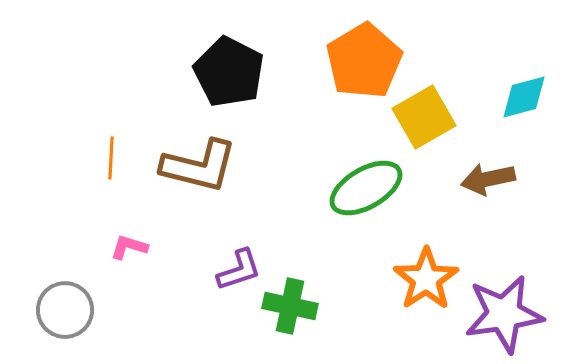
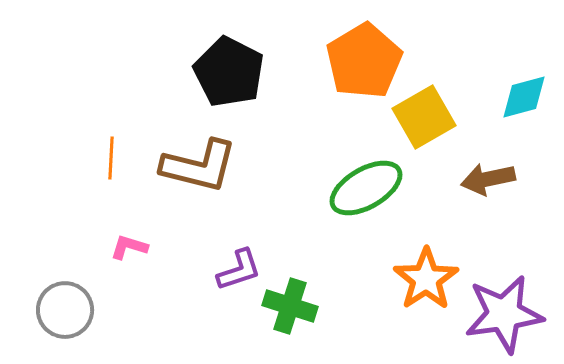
green cross: rotated 6 degrees clockwise
